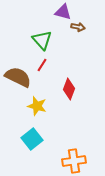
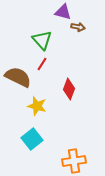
red line: moved 1 px up
